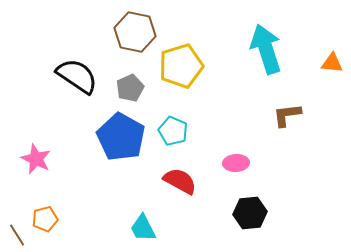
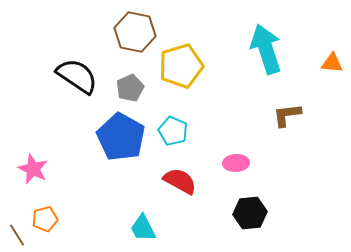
pink star: moved 3 px left, 10 px down
